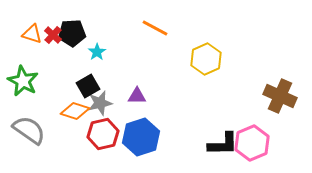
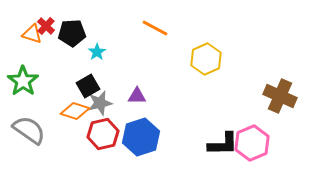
red cross: moved 7 px left, 9 px up
green star: rotated 8 degrees clockwise
